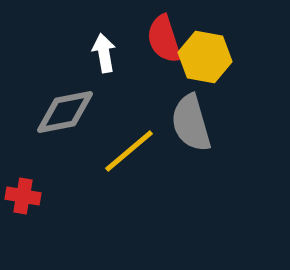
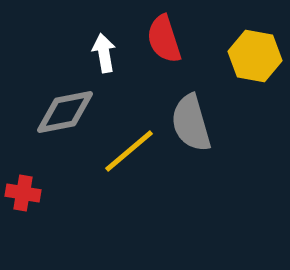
yellow hexagon: moved 50 px right, 1 px up
red cross: moved 3 px up
